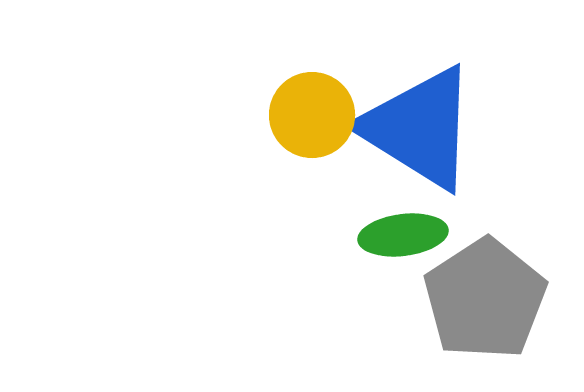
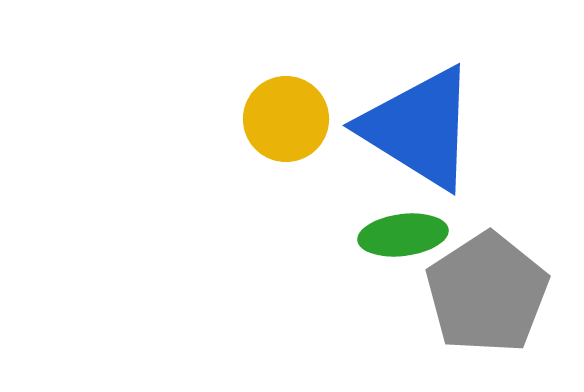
yellow circle: moved 26 px left, 4 px down
gray pentagon: moved 2 px right, 6 px up
